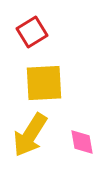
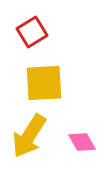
yellow arrow: moved 1 px left, 1 px down
pink diamond: rotated 20 degrees counterclockwise
